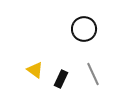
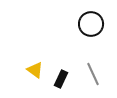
black circle: moved 7 px right, 5 px up
